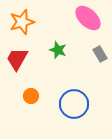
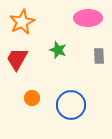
pink ellipse: rotated 44 degrees counterclockwise
orange star: rotated 10 degrees counterclockwise
gray rectangle: moved 1 px left, 2 px down; rotated 28 degrees clockwise
orange circle: moved 1 px right, 2 px down
blue circle: moved 3 px left, 1 px down
